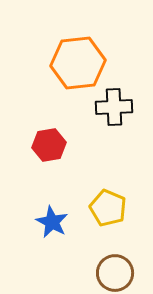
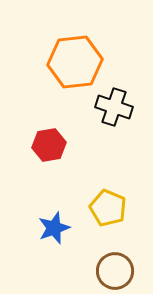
orange hexagon: moved 3 px left, 1 px up
black cross: rotated 21 degrees clockwise
blue star: moved 2 px right, 6 px down; rotated 24 degrees clockwise
brown circle: moved 2 px up
